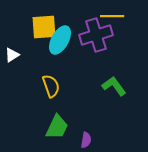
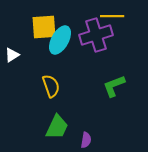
green L-shape: rotated 75 degrees counterclockwise
